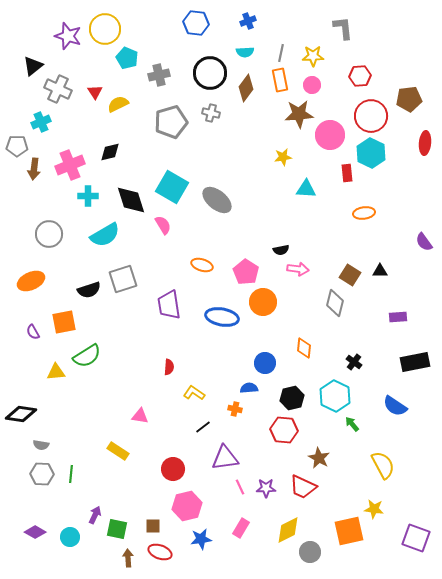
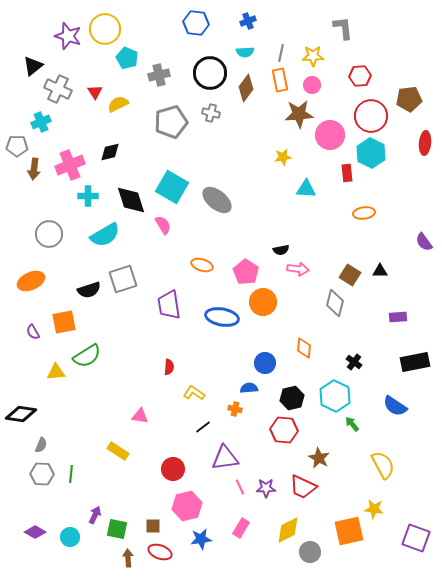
gray semicircle at (41, 445): rotated 77 degrees counterclockwise
